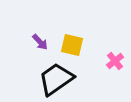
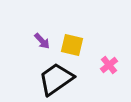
purple arrow: moved 2 px right, 1 px up
pink cross: moved 6 px left, 4 px down
